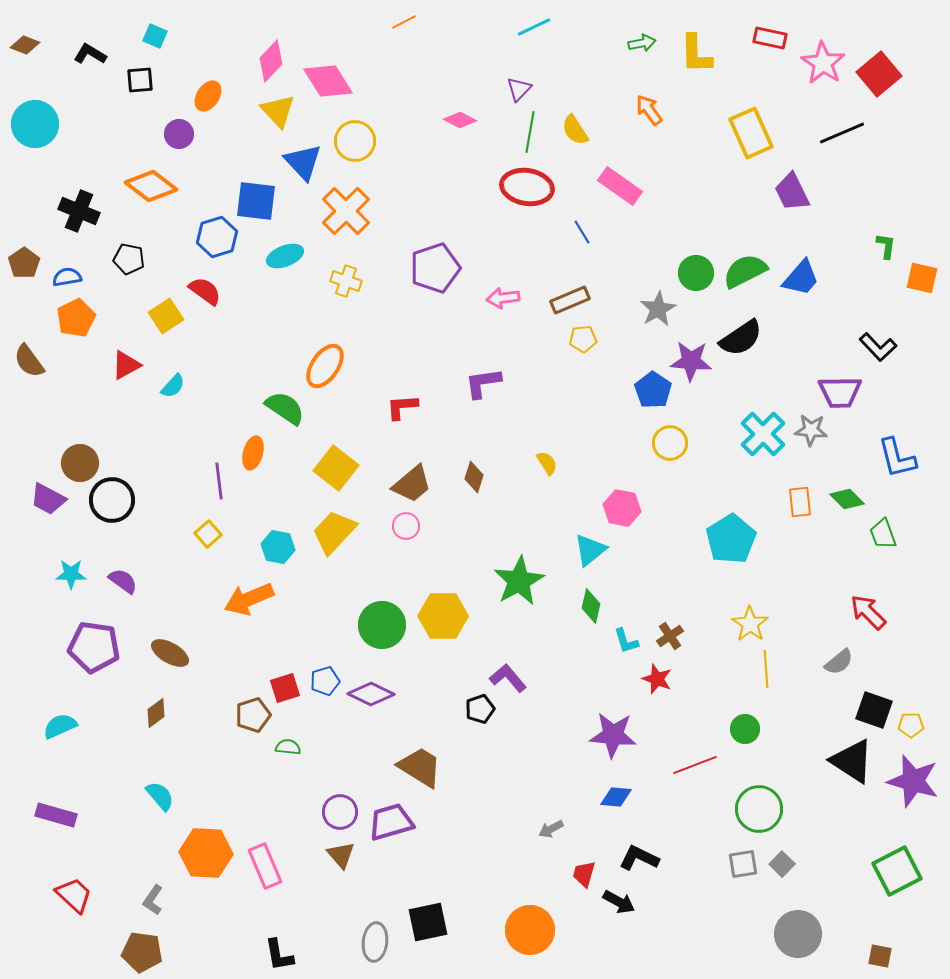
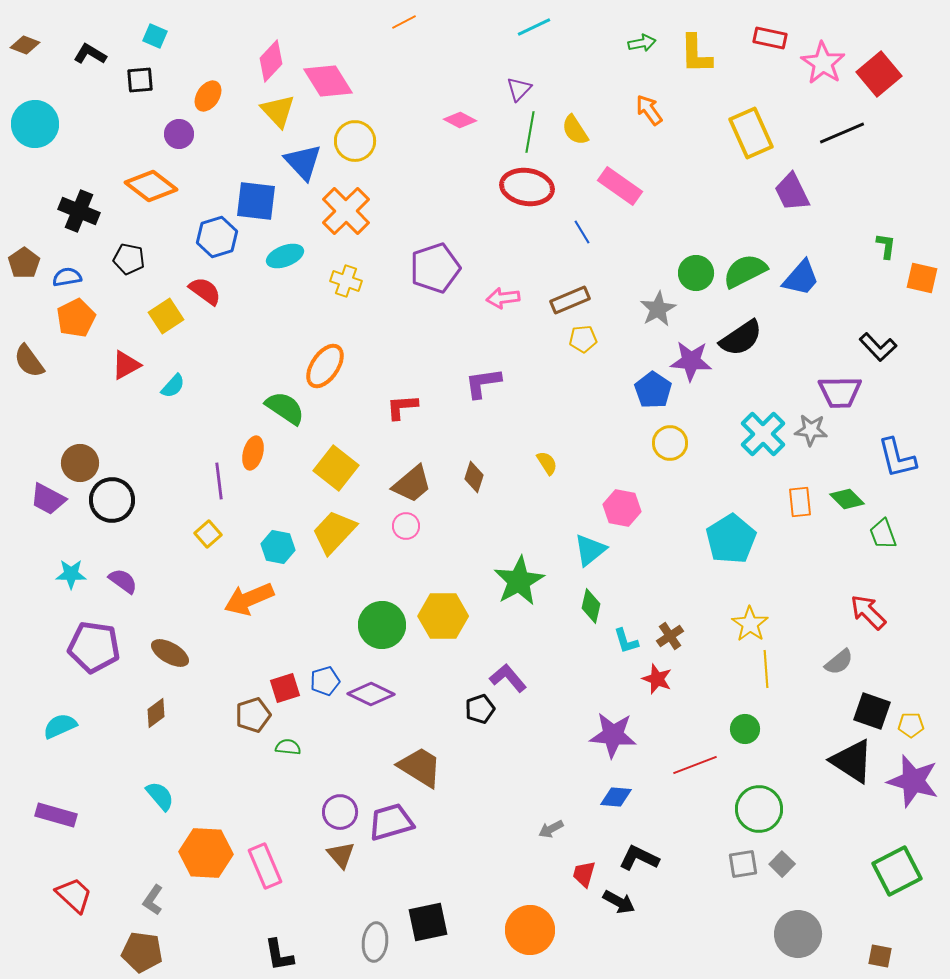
black square at (874, 710): moved 2 px left, 1 px down
